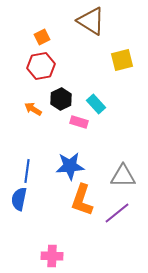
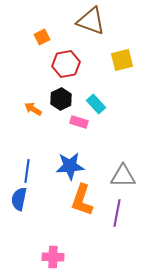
brown triangle: rotated 12 degrees counterclockwise
red hexagon: moved 25 px right, 2 px up
purple line: rotated 40 degrees counterclockwise
pink cross: moved 1 px right, 1 px down
